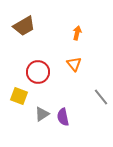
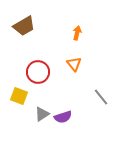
purple semicircle: rotated 96 degrees counterclockwise
